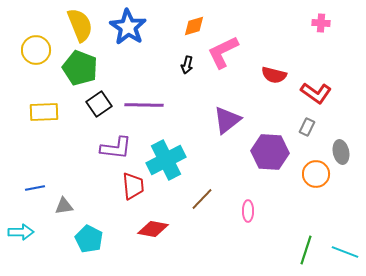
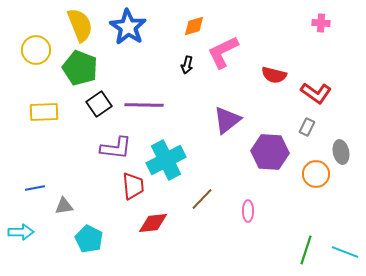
red diamond: moved 6 px up; rotated 16 degrees counterclockwise
